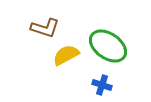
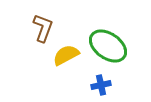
brown L-shape: moved 2 px left; rotated 88 degrees counterclockwise
blue cross: moved 1 px left; rotated 30 degrees counterclockwise
